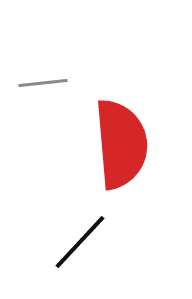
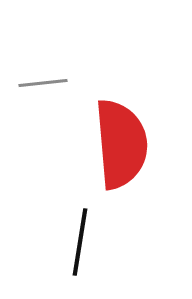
black line: rotated 34 degrees counterclockwise
